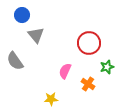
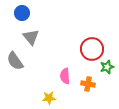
blue circle: moved 2 px up
gray triangle: moved 5 px left, 2 px down
red circle: moved 3 px right, 6 px down
pink semicircle: moved 5 px down; rotated 28 degrees counterclockwise
orange cross: rotated 24 degrees counterclockwise
yellow star: moved 2 px left, 1 px up
